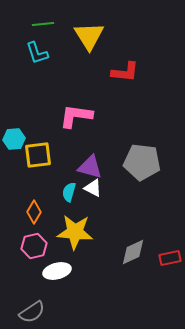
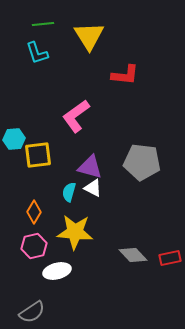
red L-shape: moved 3 px down
pink L-shape: rotated 44 degrees counterclockwise
gray diamond: moved 3 px down; rotated 72 degrees clockwise
